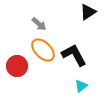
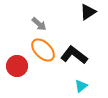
black L-shape: rotated 24 degrees counterclockwise
